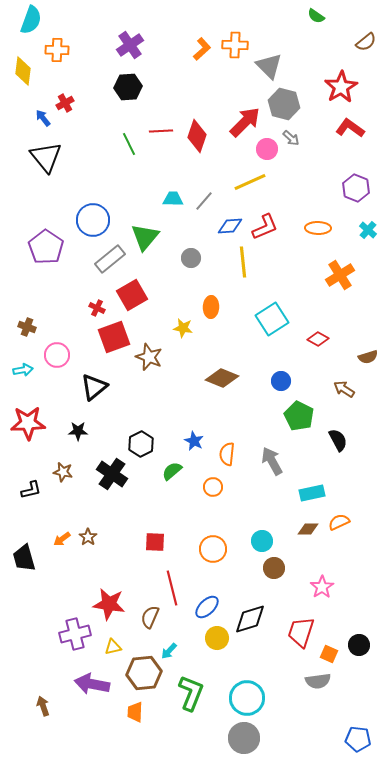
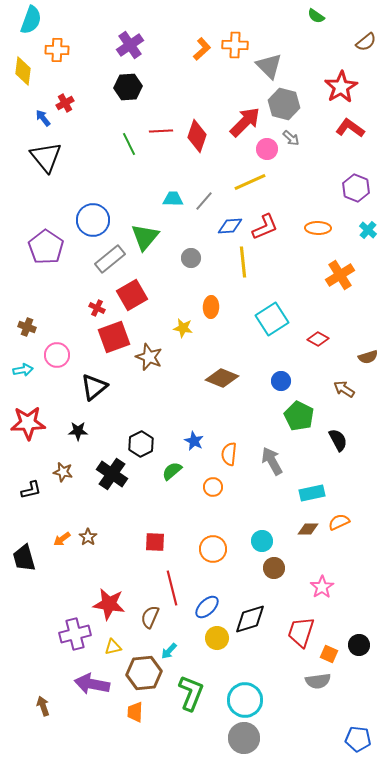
orange semicircle at (227, 454): moved 2 px right
cyan circle at (247, 698): moved 2 px left, 2 px down
